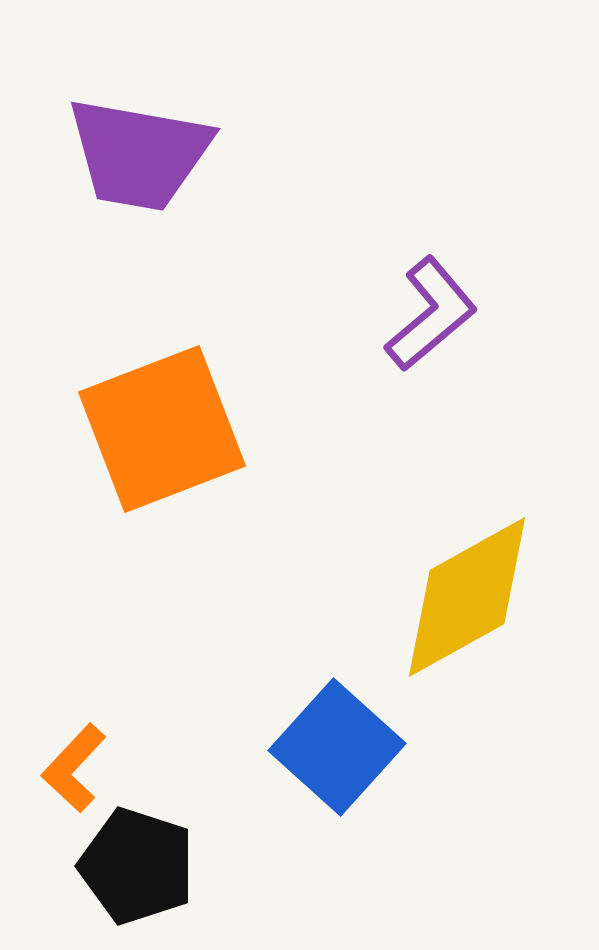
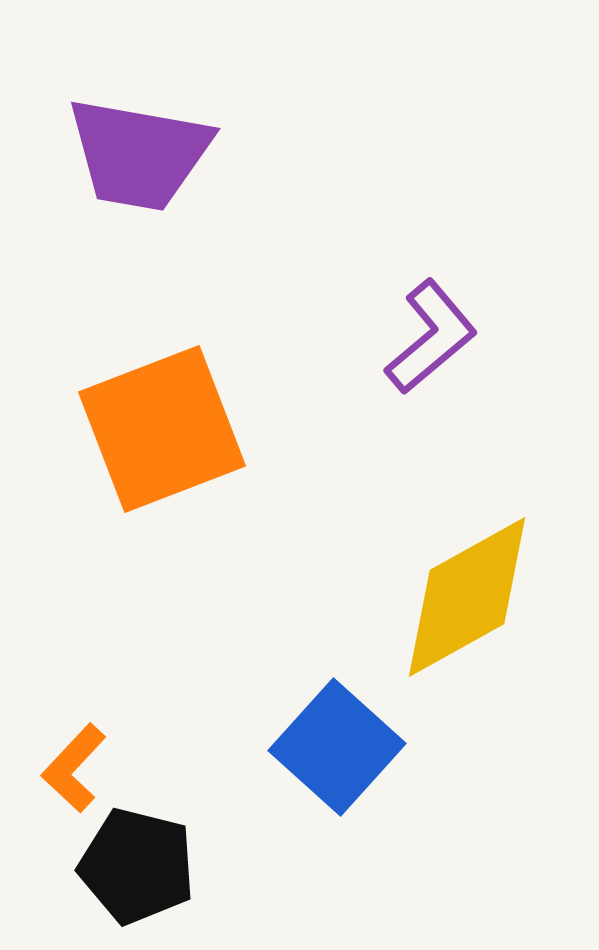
purple L-shape: moved 23 px down
black pentagon: rotated 4 degrees counterclockwise
